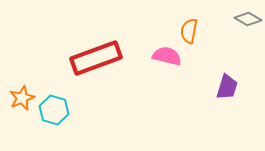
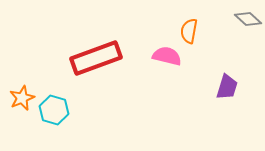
gray diamond: rotated 12 degrees clockwise
